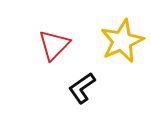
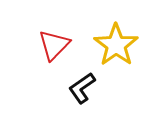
yellow star: moved 6 px left, 4 px down; rotated 12 degrees counterclockwise
